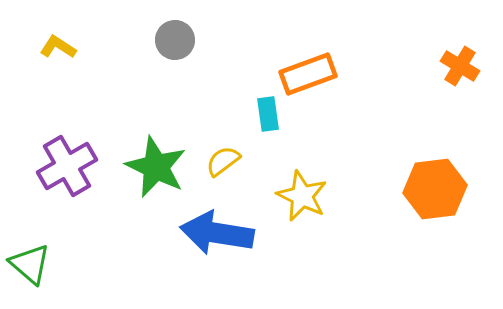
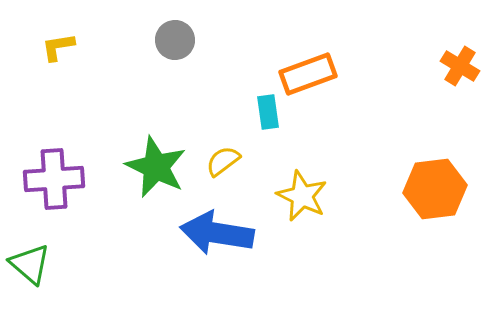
yellow L-shape: rotated 42 degrees counterclockwise
cyan rectangle: moved 2 px up
purple cross: moved 13 px left, 13 px down; rotated 26 degrees clockwise
